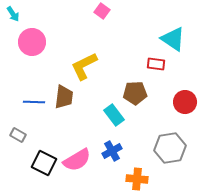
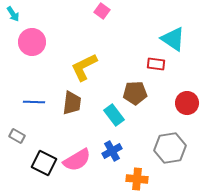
yellow L-shape: moved 1 px down
brown trapezoid: moved 8 px right, 6 px down
red circle: moved 2 px right, 1 px down
gray rectangle: moved 1 px left, 1 px down
